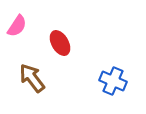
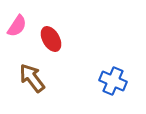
red ellipse: moved 9 px left, 4 px up
